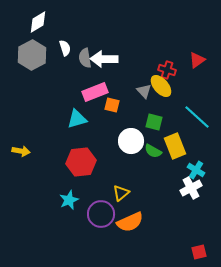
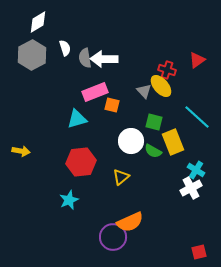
yellow rectangle: moved 2 px left, 4 px up
yellow triangle: moved 16 px up
purple circle: moved 12 px right, 23 px down
